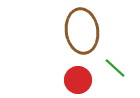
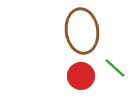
red circle: moved 3 px right, 4 px up
